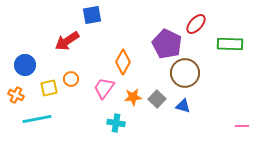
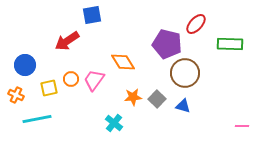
purple pentagon: rotated 12 degrees counterclockwise
orange diamond: rotated 60 degrees counterclockwise
pink trapezoid: moved 10 px left, 8 px up
cyan cross: moved 2 px left; rotated 30 degrees clockwise
